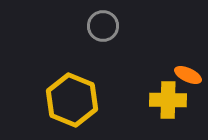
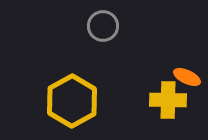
orange ellipse: moved 1 px left, 2 px down
yellow hexagon: moved 1 px down; rotated 9 degrees clockwise
